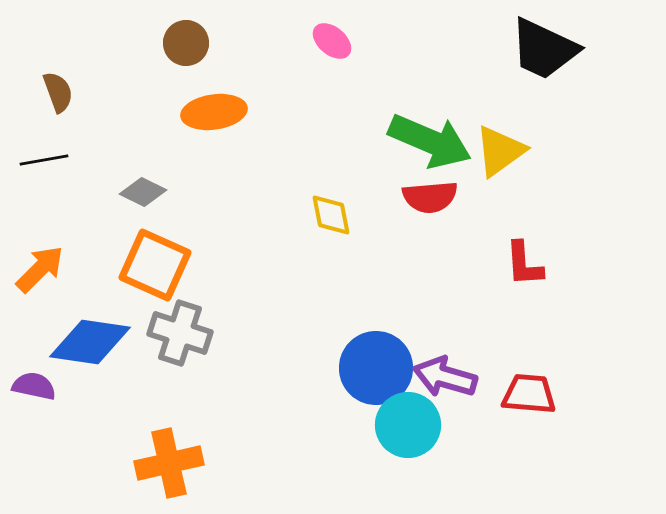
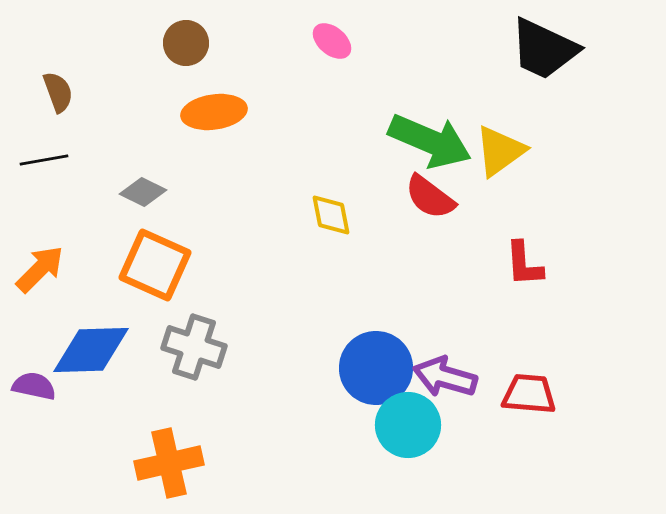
red semicircle: rotated 42 degrees clockwise
gray cross: moved 14 px right, 14 px down
blue diamond: moved 1 px right, 8 px down; rotated 10 degrees counterclockwise
